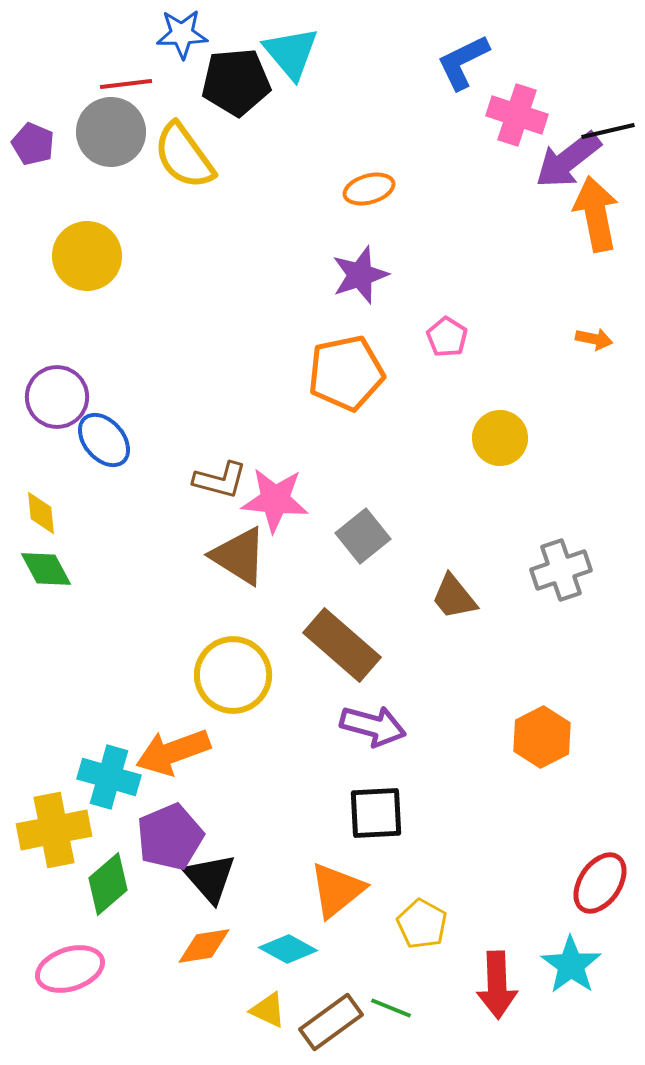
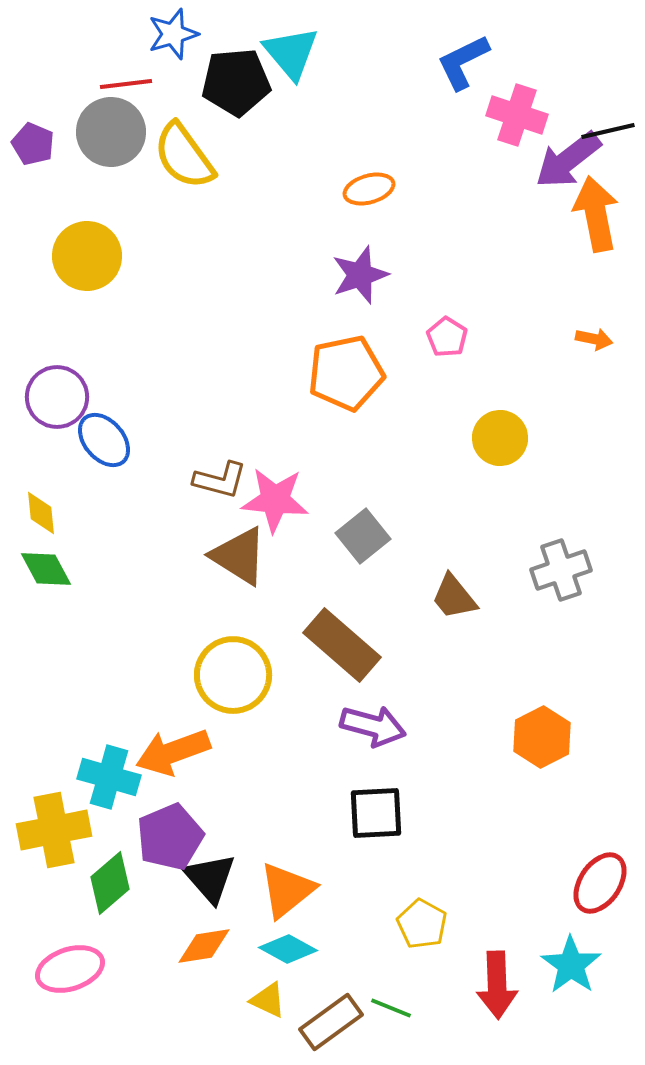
blue star at (182, 34): moved 9 px left; rotated 15 degrees counterclockwise
green diamond at (108, 884): moved 2 px right, 1 px up
orange triangle at (337, 890): moved 50 px left
yellow triangle at (268, 1010): moved 10 px up
